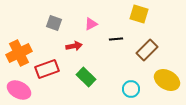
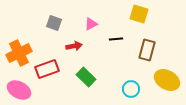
brown rectangle: rotated 30 degrees counterclockwise
